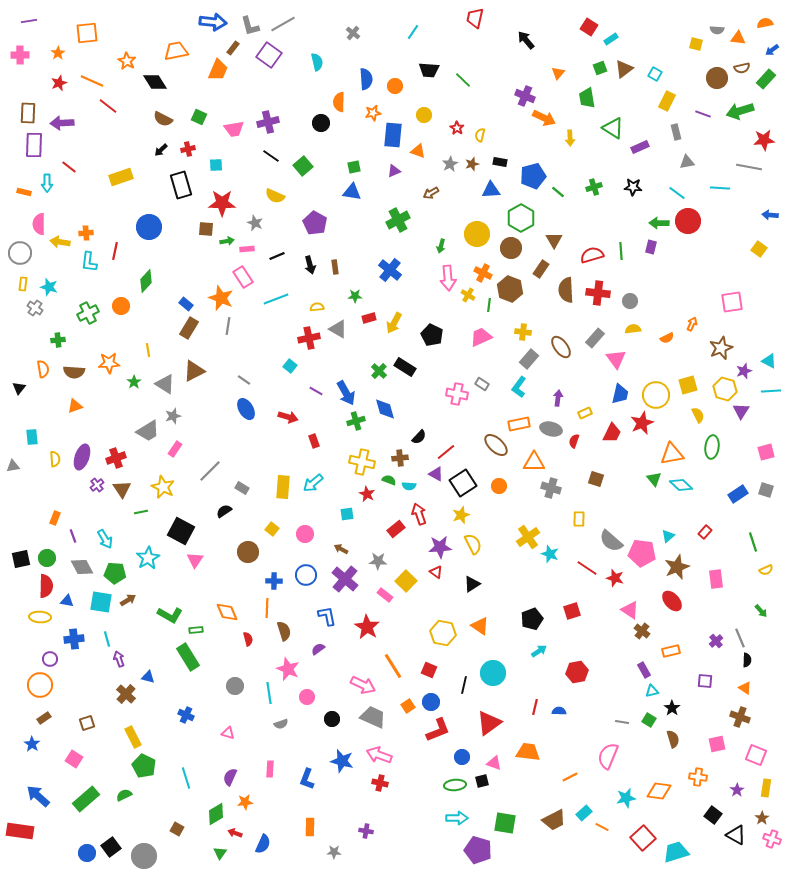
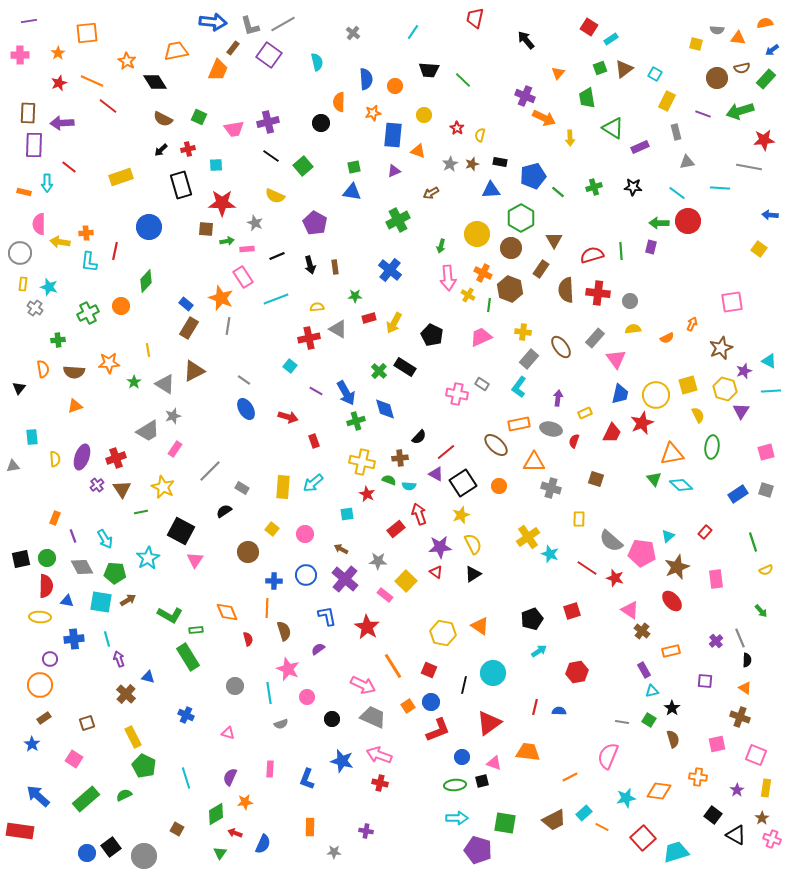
black triangle at (472, 584): moved 1 px right, 10 px up
